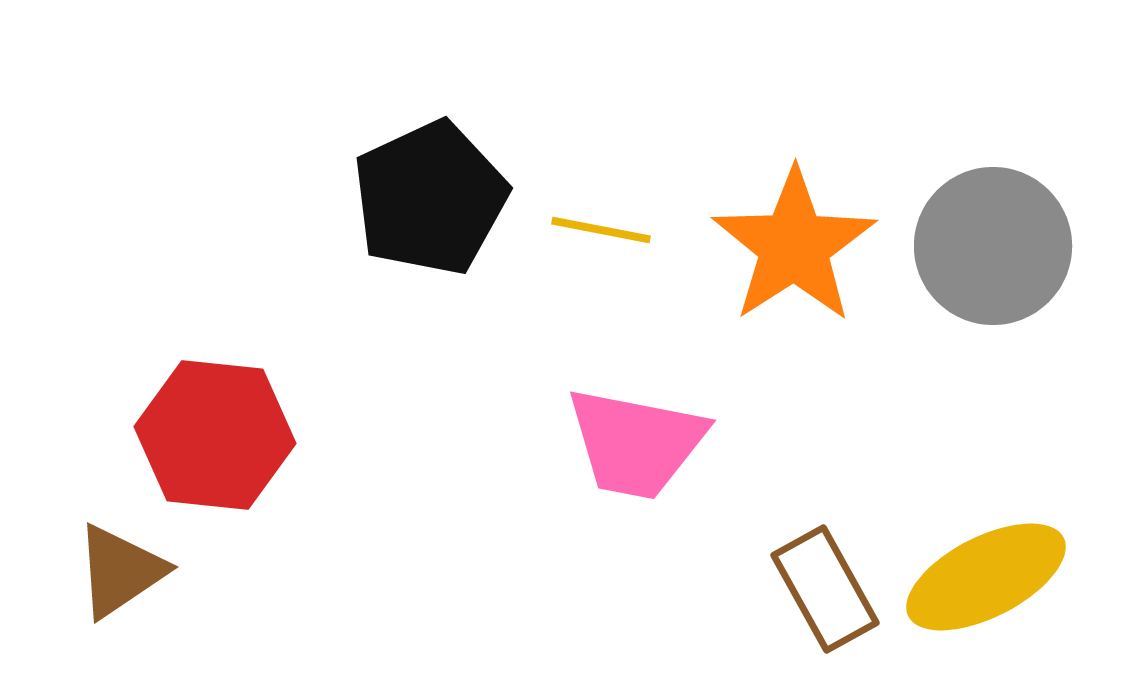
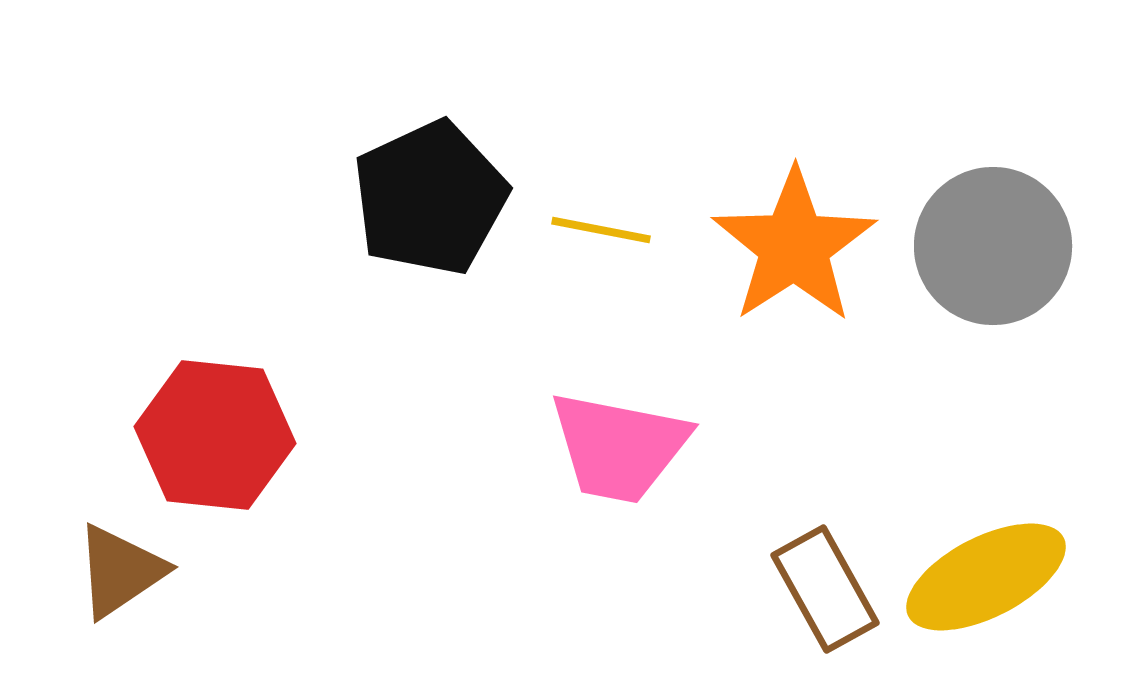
pink trapezoid: moved 17 px left, 4 px down
